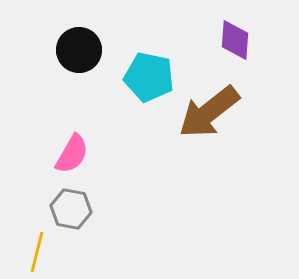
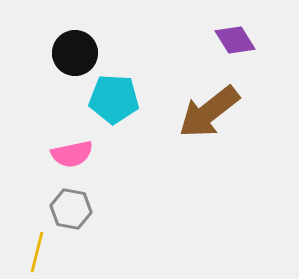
purple diamond: rotated 36 degrees counterclockwise
black circle: moved 4 px left, 3 px down
cyan pentagon: moved 35 px left, 22 px down; rotated 9 degrees counterclockwise
pink semicircle: rotated 48 degrees clockwise
